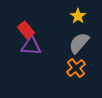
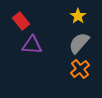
red rectangle: moved 5 px left, 9 px up
purple triangle: moved 1 px right, 1 px up
orange cross: moved 4 px right, 1 px down
